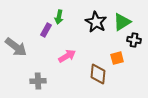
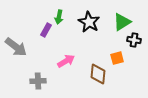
black star: moved 7 px left
pink arrow: moved 1 px left, 5 px down
